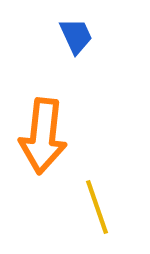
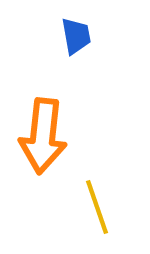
blue trapezoid: rotated 15 degrees clockwise
